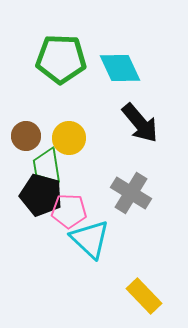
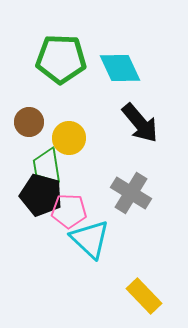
brown circle: moved 3 px right, 14 px up
